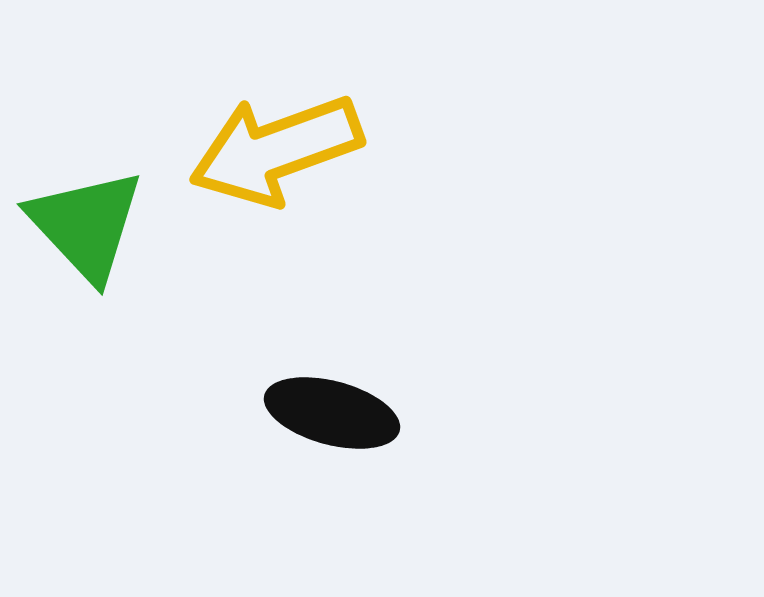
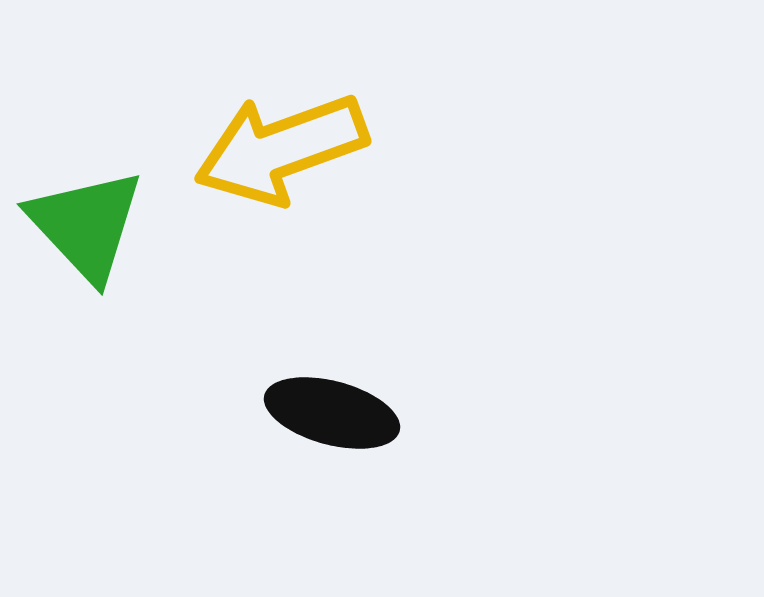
yellow arrow: moved 5 px right, 1 px up
